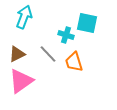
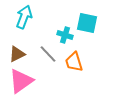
cyan cross: moved 1 px left
